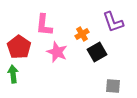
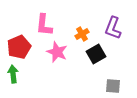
purple L-shape: moved 6 px down; rotated 40 degrees clockwise
red pentagon: rotated 15 degrees clockwise
black square: moved 1 px left, 2 px down
